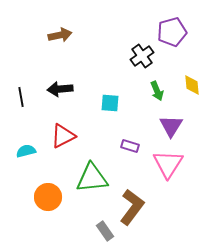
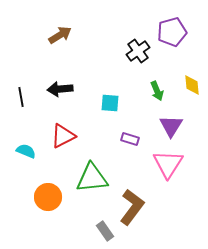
brown arrow: rotated 20 degrees counterclockwise
black cross: moved 4 px left, 5 px up
purple rectangle: moved 7 px up
cyan semicircle: rotated 36 degrees clockwise
